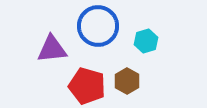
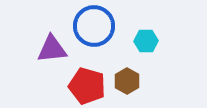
blue circle: moved 4 px left
cyan hexagon: rotated 15 degrees clockwise
